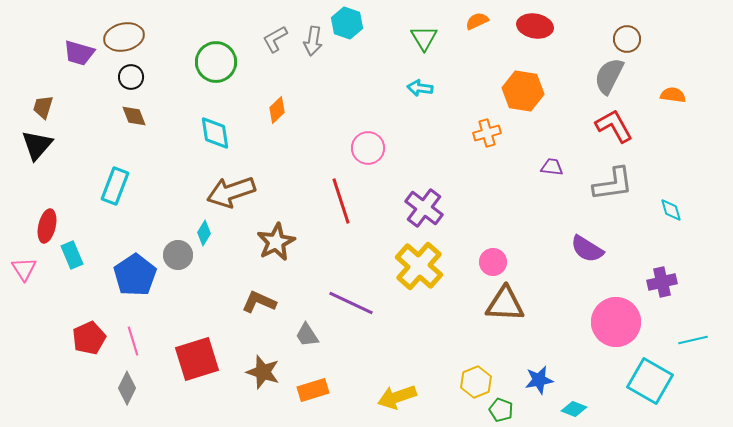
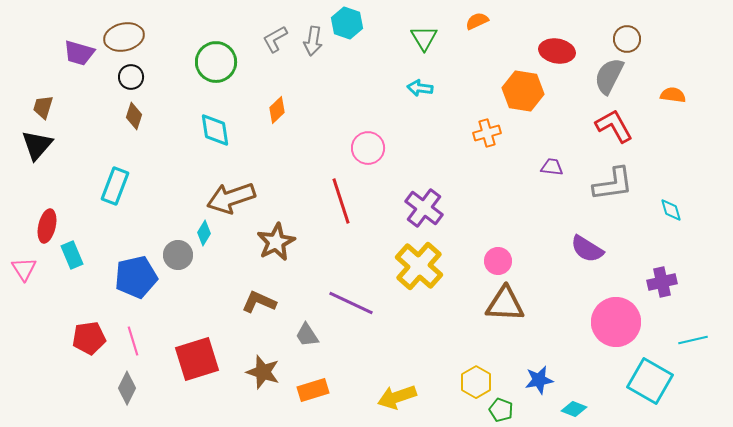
red ellipse at (535, 26): moved 22 px right, 25 px down
brown diamond at (134, 116): rotated 40 degrees clockwise
cyan diamond at (215, 133): moved 3 px up
brown arrow at (231, 192): moved 6 px down
pink circle at (493, 262): moved 5 px right, 1 px up
blue pentagon at (135, 275): moved 1 px right, 2 px down; rotated 21 degrees clockwise
red pentagon at (89, 338): rotated 16 degrees clockwise
yellow hexagon at (476, 382): rotated 8 degrees counterclockwise
